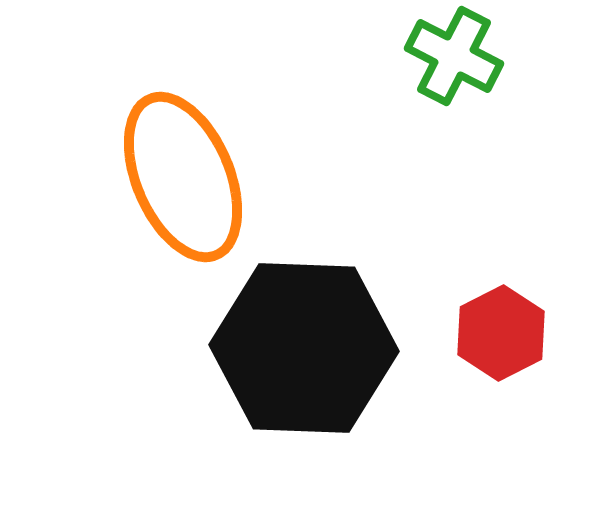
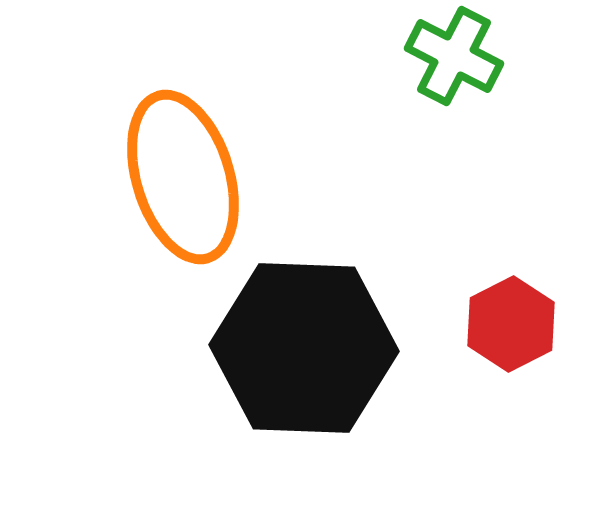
orange ellipse: rotated 6 degrees clockwise
red hexagon: moved 10 px right, 9 px up
